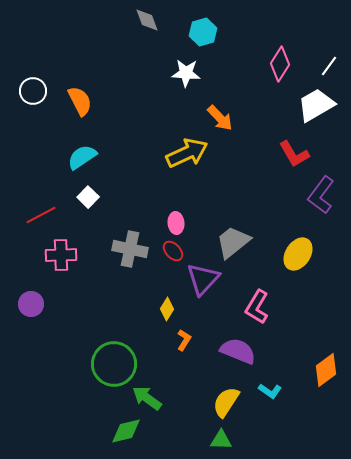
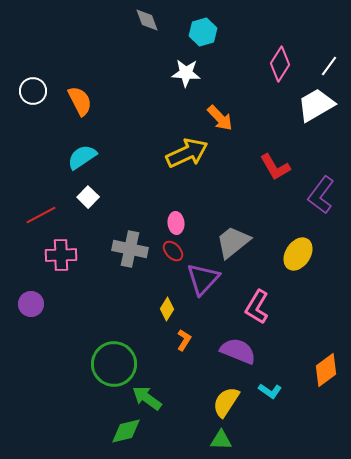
red L-shape: moved 19 px left, 13 px down
